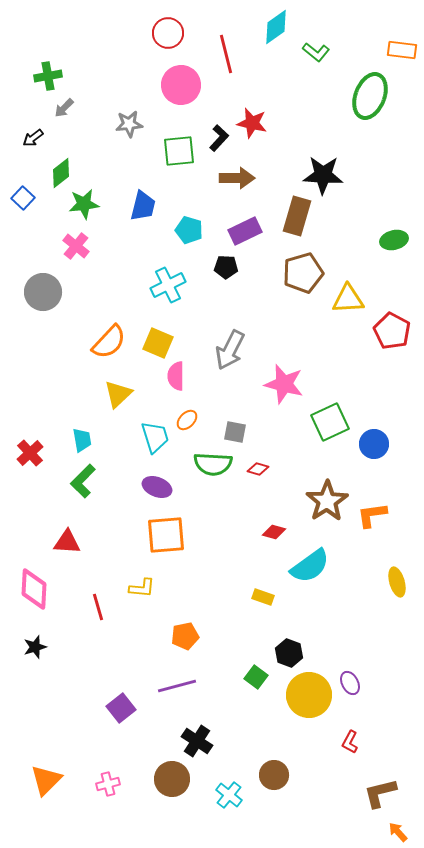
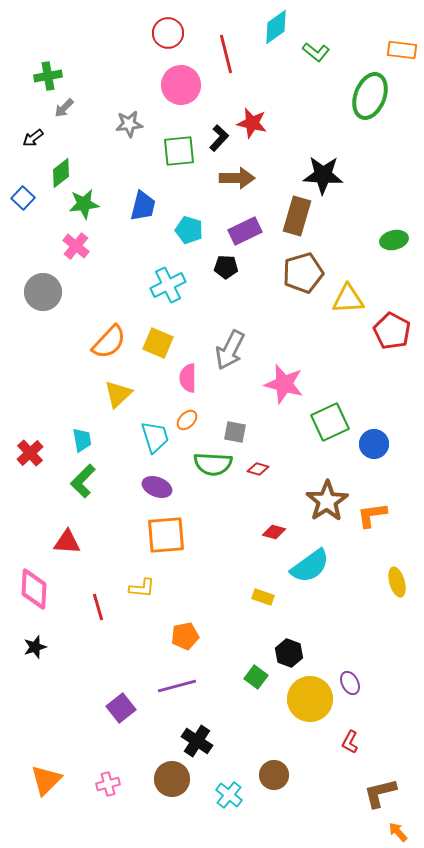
pink semicircle at (176, 376): moved 12 px right, 2 px down
yellow circle at (309, 695): moved 1 px right, 4 px down
